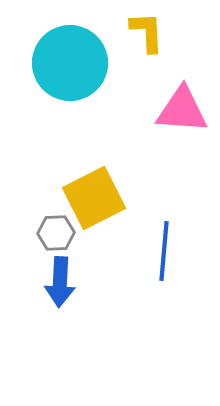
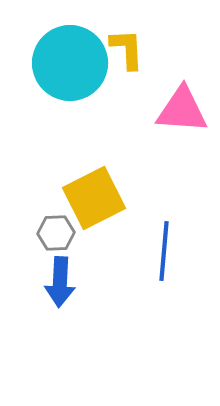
yellow L-shape: moved 20 px left, 17 px down
